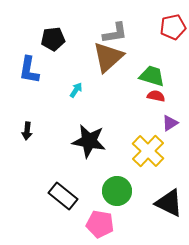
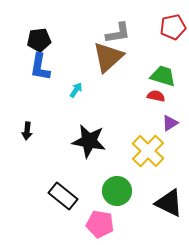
gray L-shape: moved 3 px right
black pentagon: moved 14 px left, 1 px down
blue L-shape: moved 11 px right, 3 px up
green trapezoid: moved 11 px right
